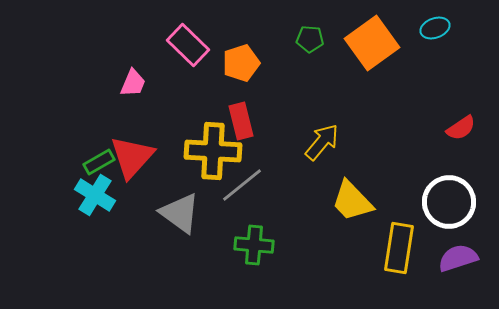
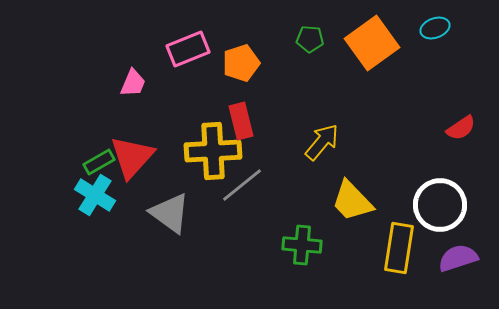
pink rectangle: moved 4 px down; rotated 66 degrees counterclockwise
yellow cross: rotated 6 degrees counterclockwise
white circle: moved 9 px left, 3 px down
gray triangle: moved 10 px left
green cross: moved 48 px right
